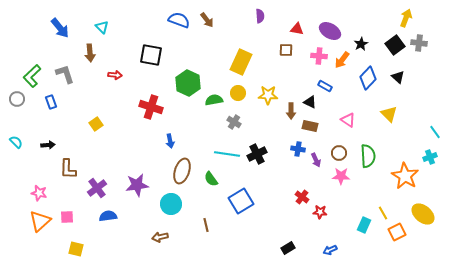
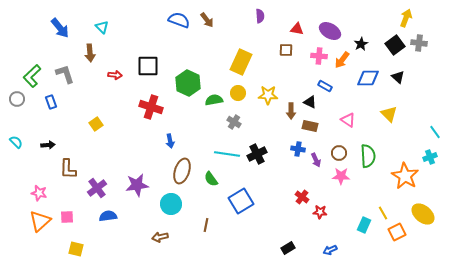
black square at (151, 55): moved 3 px left, 11 px down; rotated 10 degrees counterclockwise
blue diamond at (368, 78): rotated 45 degrees clockwise
brown line at (206, 225): rotated 24 degrees clockwise
